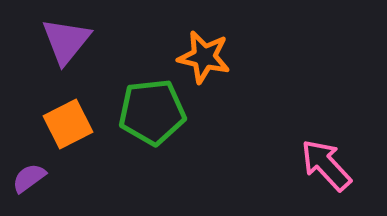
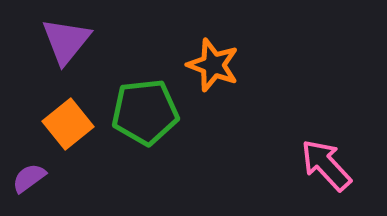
orange star: moved 9 px right, 8 px down; rotated 8 degrees clockwise
green pentagon: moved 7 px left
orange square: rotated 12 degrees counterclockwise
